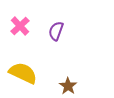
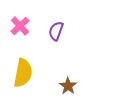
yellow semicircle: rotated 76 degrees clockwise
